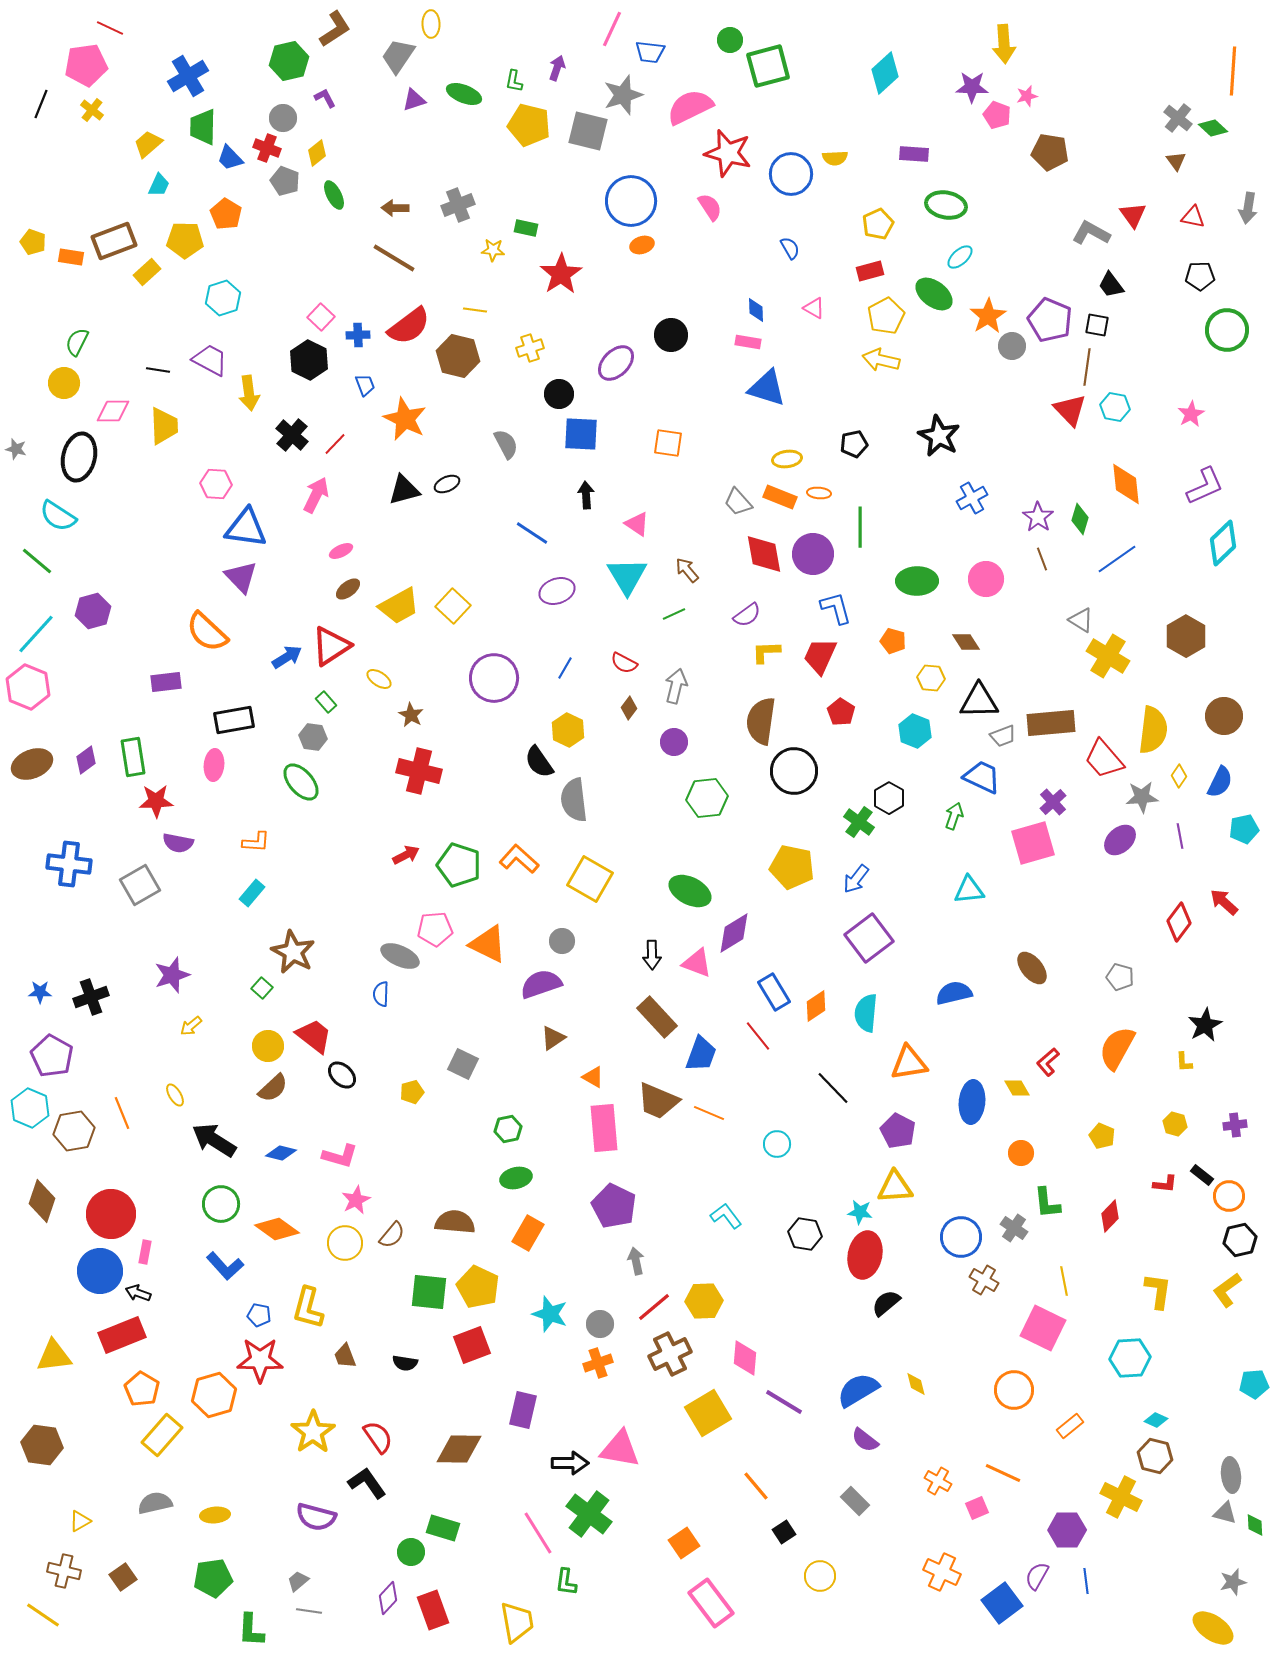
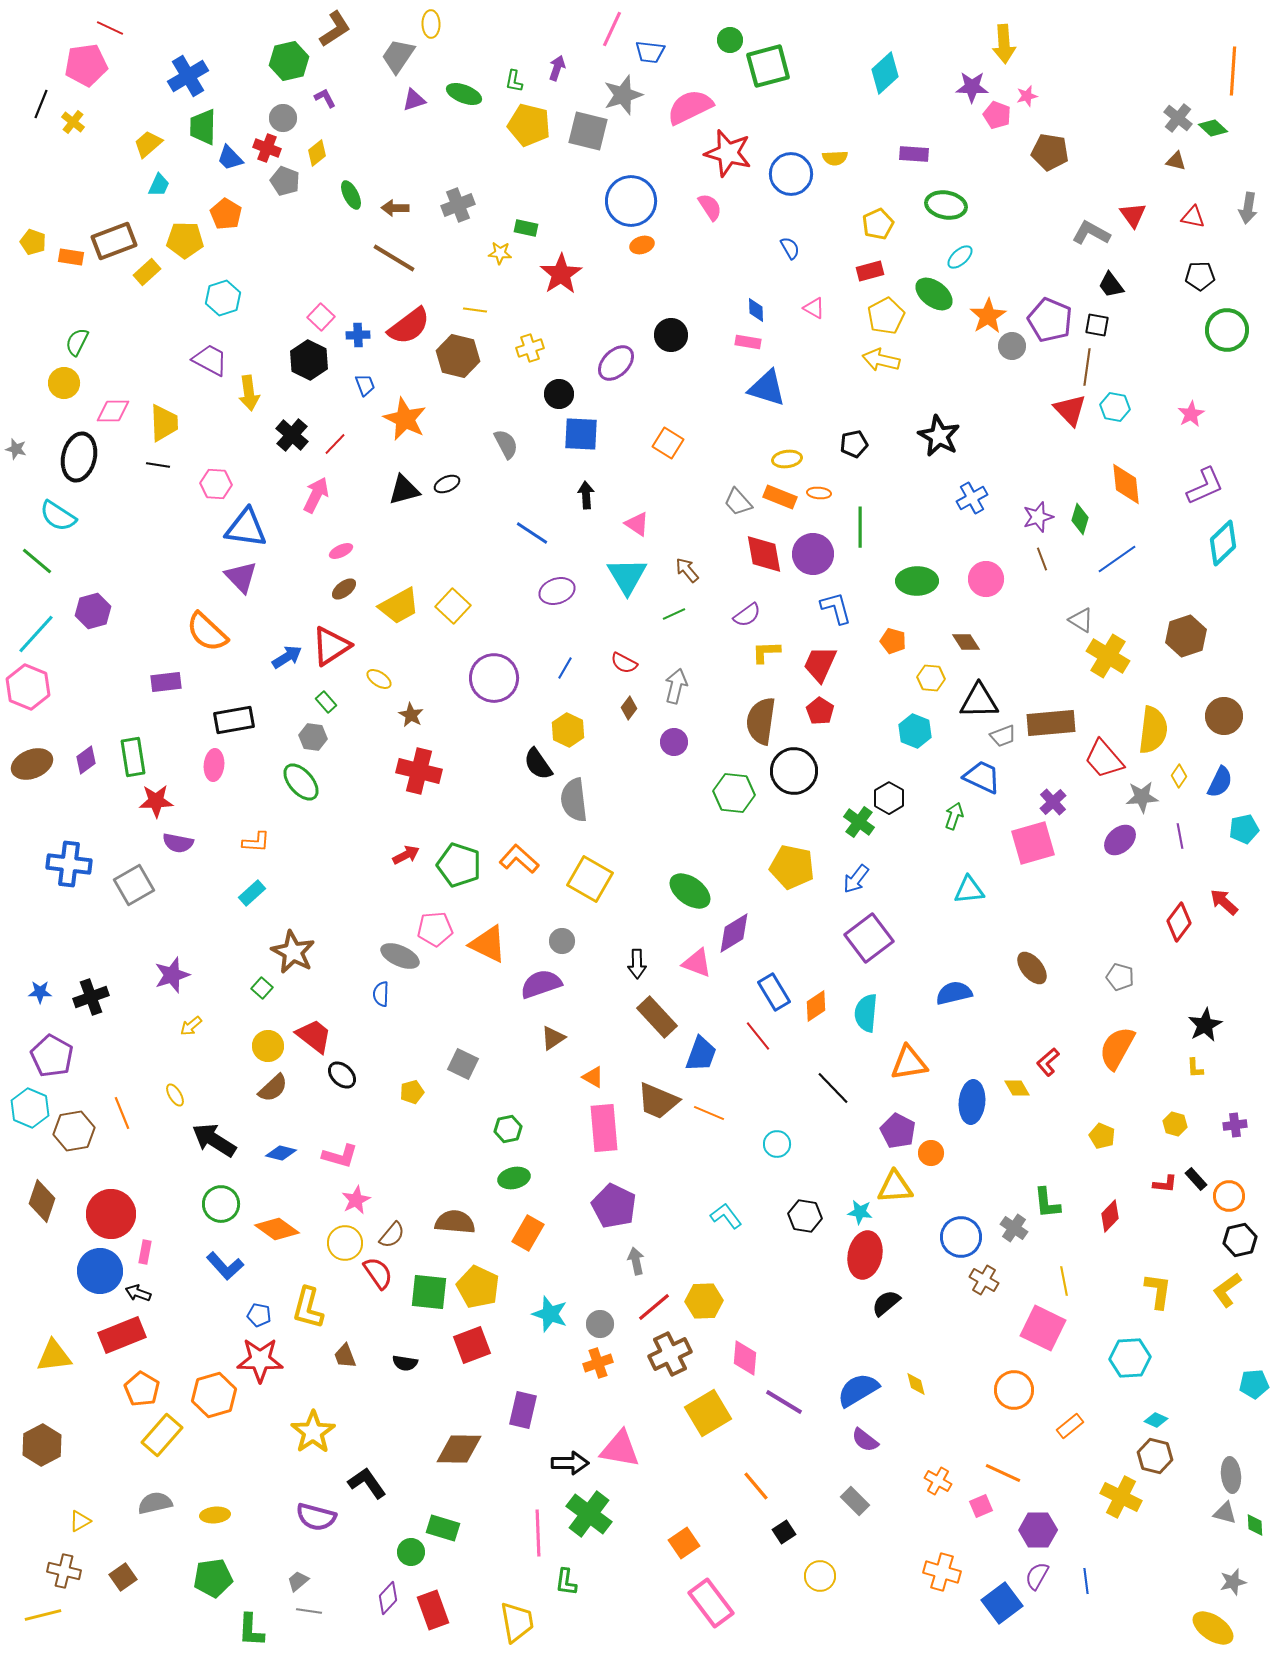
yellow cross at (92, 110): moved 19 px left, 12 px down
brown triangle at (1176, 161): rotated 40 degrees counterclockwise
green ellipse at (334, 195): moved 17 px right
yellow star at (493, 250): moved 7 px right, 3 px down
black line at (158, 370): moved 95 px down
yellow trapezoid at (164, 426): moved 3 px up
orange square at (668, 443): rotated 24 degrees clockwise
purple star at (1038, 517): rotated 20 degrees clockwise
brown ellipse at (348, 589): moved 4 px left
brown hexagon at (1186, 636): rotated 12 degrees clockwise
red trapezoid at (820, 656): moved 8 px down
red pentagon at (841, 712): moved 21 px left, 1 px up
black semicircle at (539, 762): moved 1 px left, 2 px down
green hexagon at (707, 798): moved 27 px right, 5 px up; rotated 12 degrees clockwise
gray square at (140, 885): moved 6 px left
green ellipse at (690, 891): rotated 9 degrees clockwise
cyan rectangle at (252, 893): rotated 8 degrees clockwise
black arrow at (652, 955): moved 15 px left, 9 px down
yellow L-shape at (1184, 1062): moved 11 px right, 6 px down
orange circle at (1021, 1153): moved 90 px left
black rectangle at (1202, 1175): moved 6 px left, 4 px down; rotated 10 degrees clockwise
green ellipse at (516, 1178): moved 2 px left
black hexagon at (805, 1234): moved 18 px up
red semicircle at (378, 1437): moved 164 px up
brown hexagon at (42, 1445): rotated 24 degrees clockwise
pink square at (977, 1508): moved 4 px right, 2 px up
purple hexagon at (1067, 1530): moved 29 px left
pink line at (538, 1533): rotated 30 degrees clockwise
orange cross at (942, 1572): rotated 9 degrees counterclockwise
yellow line at (43, 1615): rotated 48 degrees counterclockwise
